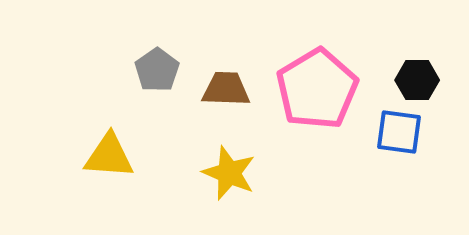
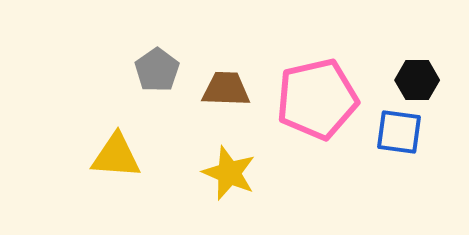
pink pentagon: moved 10 px down; rotated 18 degrees clockwise
yellow triangle: moved 7 px right
